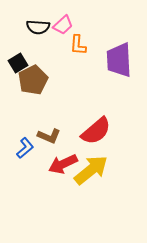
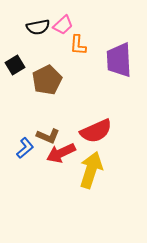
black semicircle: rotated 15 degrees counterclockwise
black square: moved 3 px left, 2 px down
brown pentagon: moved 14 px right
red semicircle: rotated 16 degrees clockwise
brown L-shape: moved 1 px left
red arrow: moved 2 px left, 11 px up
yellow arrow: rotated 33 degrees counterclockwise
